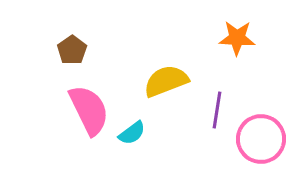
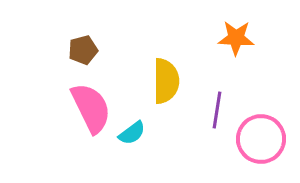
orange star: moved 1 px left
brown pentagon: moved 11 px right; rotated 20 degrees clockwise
yellow semicircle: rotated 111 degrees clockwise
pink semicircle: moved 2 px right, 2 px up
